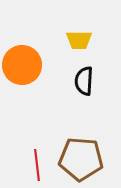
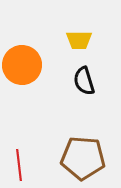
black semicircle: rotated 20 degrees counterclockwise
brown pentagon: moved 2 px right, 1 px up
red line: moved 18 px left
